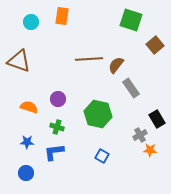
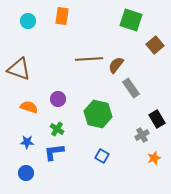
cyan circle: moved 3 px left, 1 px up
brown triangle: moved 8 px down
green cross: moved 2 px down; rotated 16 degrees clockwise
gray cross: moved 2 px right
orange star: moved 4 px right, 8 px down; rotated 24 degrees counterclockwise
